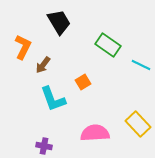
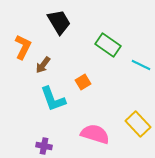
pink semicircle: moved 1 px down; rotated 20 degrees clockwise
